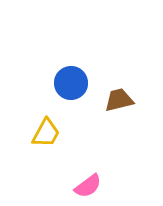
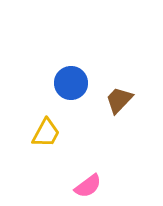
brown trapezoid: rotated 32 degrees counterclockwise
